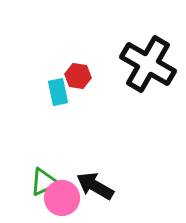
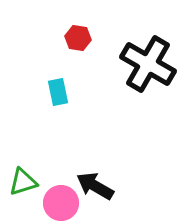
red hexagon: moved 38 px up
green triangle: moved 21 px left; rotated 8 degrees clockwise
pink circle: moved 1 px left, 5 px down
